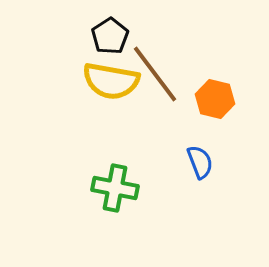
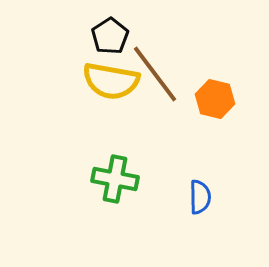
blue semicircle: moved 35 px down; rotated 20 degrees clockwise
green cross: moved 9 px up
